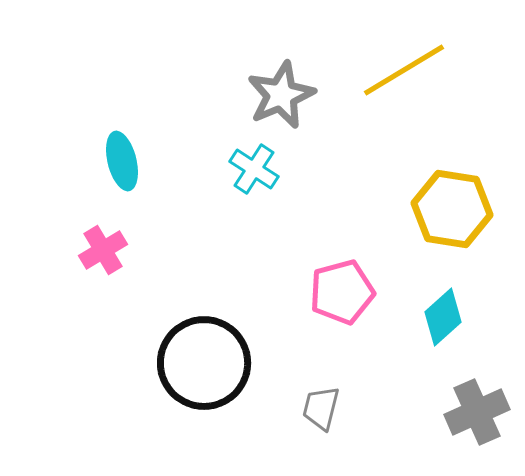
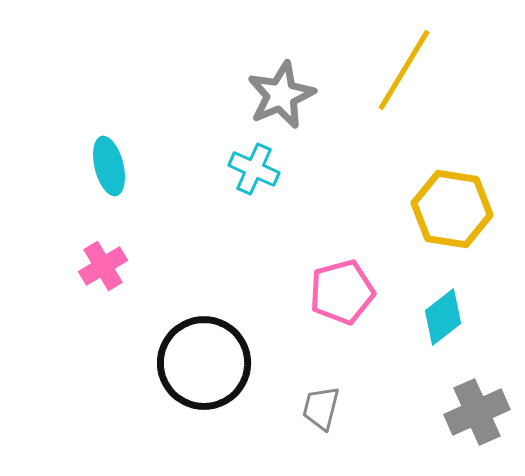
yellow line: rotated 28 degrees counterclockwise
cyan ellipse: moved 13 px left, 5 px down
cyan cross: rotated 9 degrees counterclockwise
pink cross: moved 16 px down
cyan diamond: rotated 4 degrees clockwise
